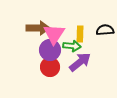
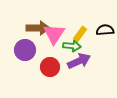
yellow rectangle: rotated 35 degrees clockwise
purple circle: moved 25 px left
purple arrow: moved 1 px left, 1 px up; rotated 15 degrees clockwise
